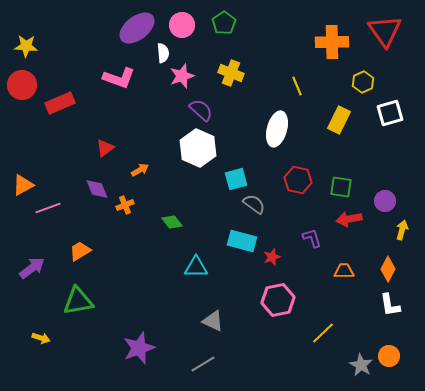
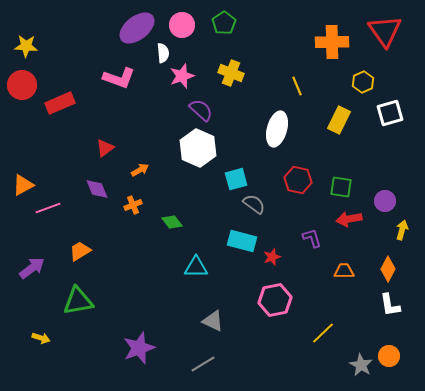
orange cross at (125, 205): moved 8 px right
pink hexagon at (278, 300): moved 3 px left
